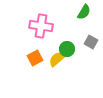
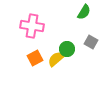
pink cross: moved 9 px left
yellow semicircle: moved 1 px left
